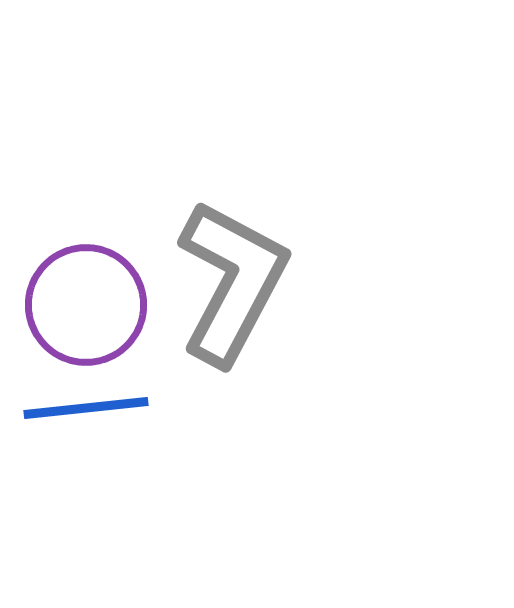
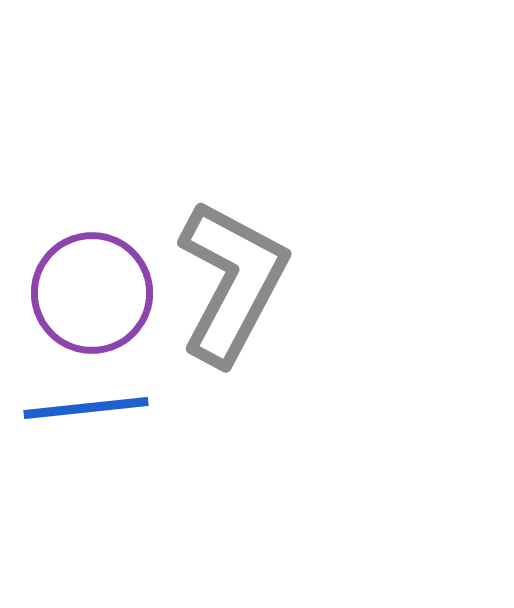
purple circle: moved 6 px right, 12 px up
